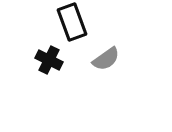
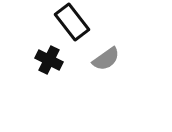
black rectangle: rotated 18 degrees counterclockwise
